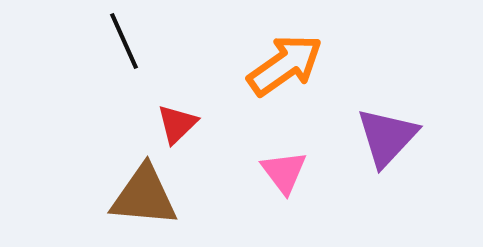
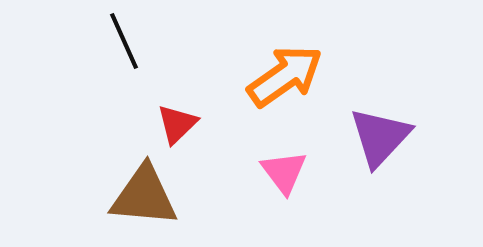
orange arrow: moved 11 px down
purple triangle: moved 7 px left
